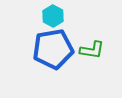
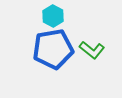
green L-shape: rotated 30 degrees clockwise
